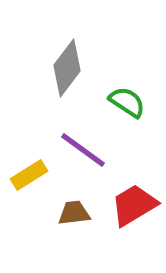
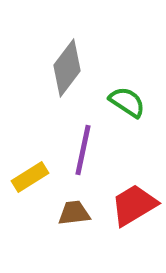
purple line: rotated 66 degrees clockwise
yellow rectangle: moved 1 px right, 2 px down
